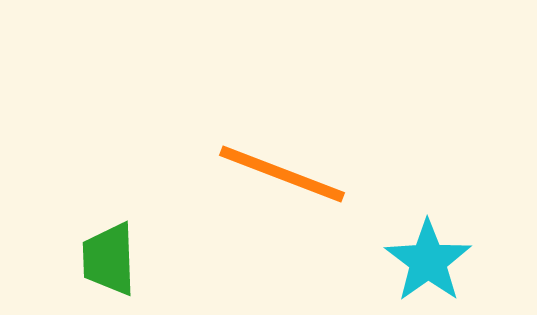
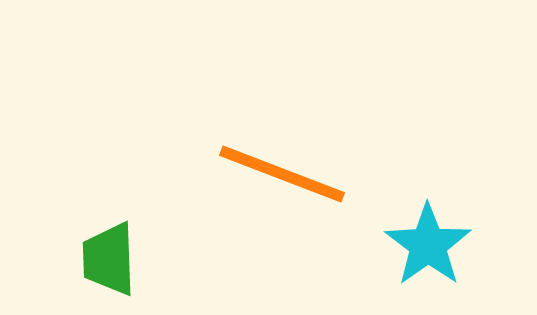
cyan star: moved 16 px up
